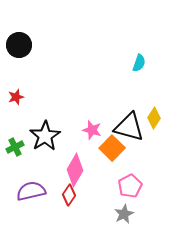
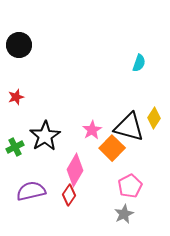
pink star: rotated 24 degrees clockwise
